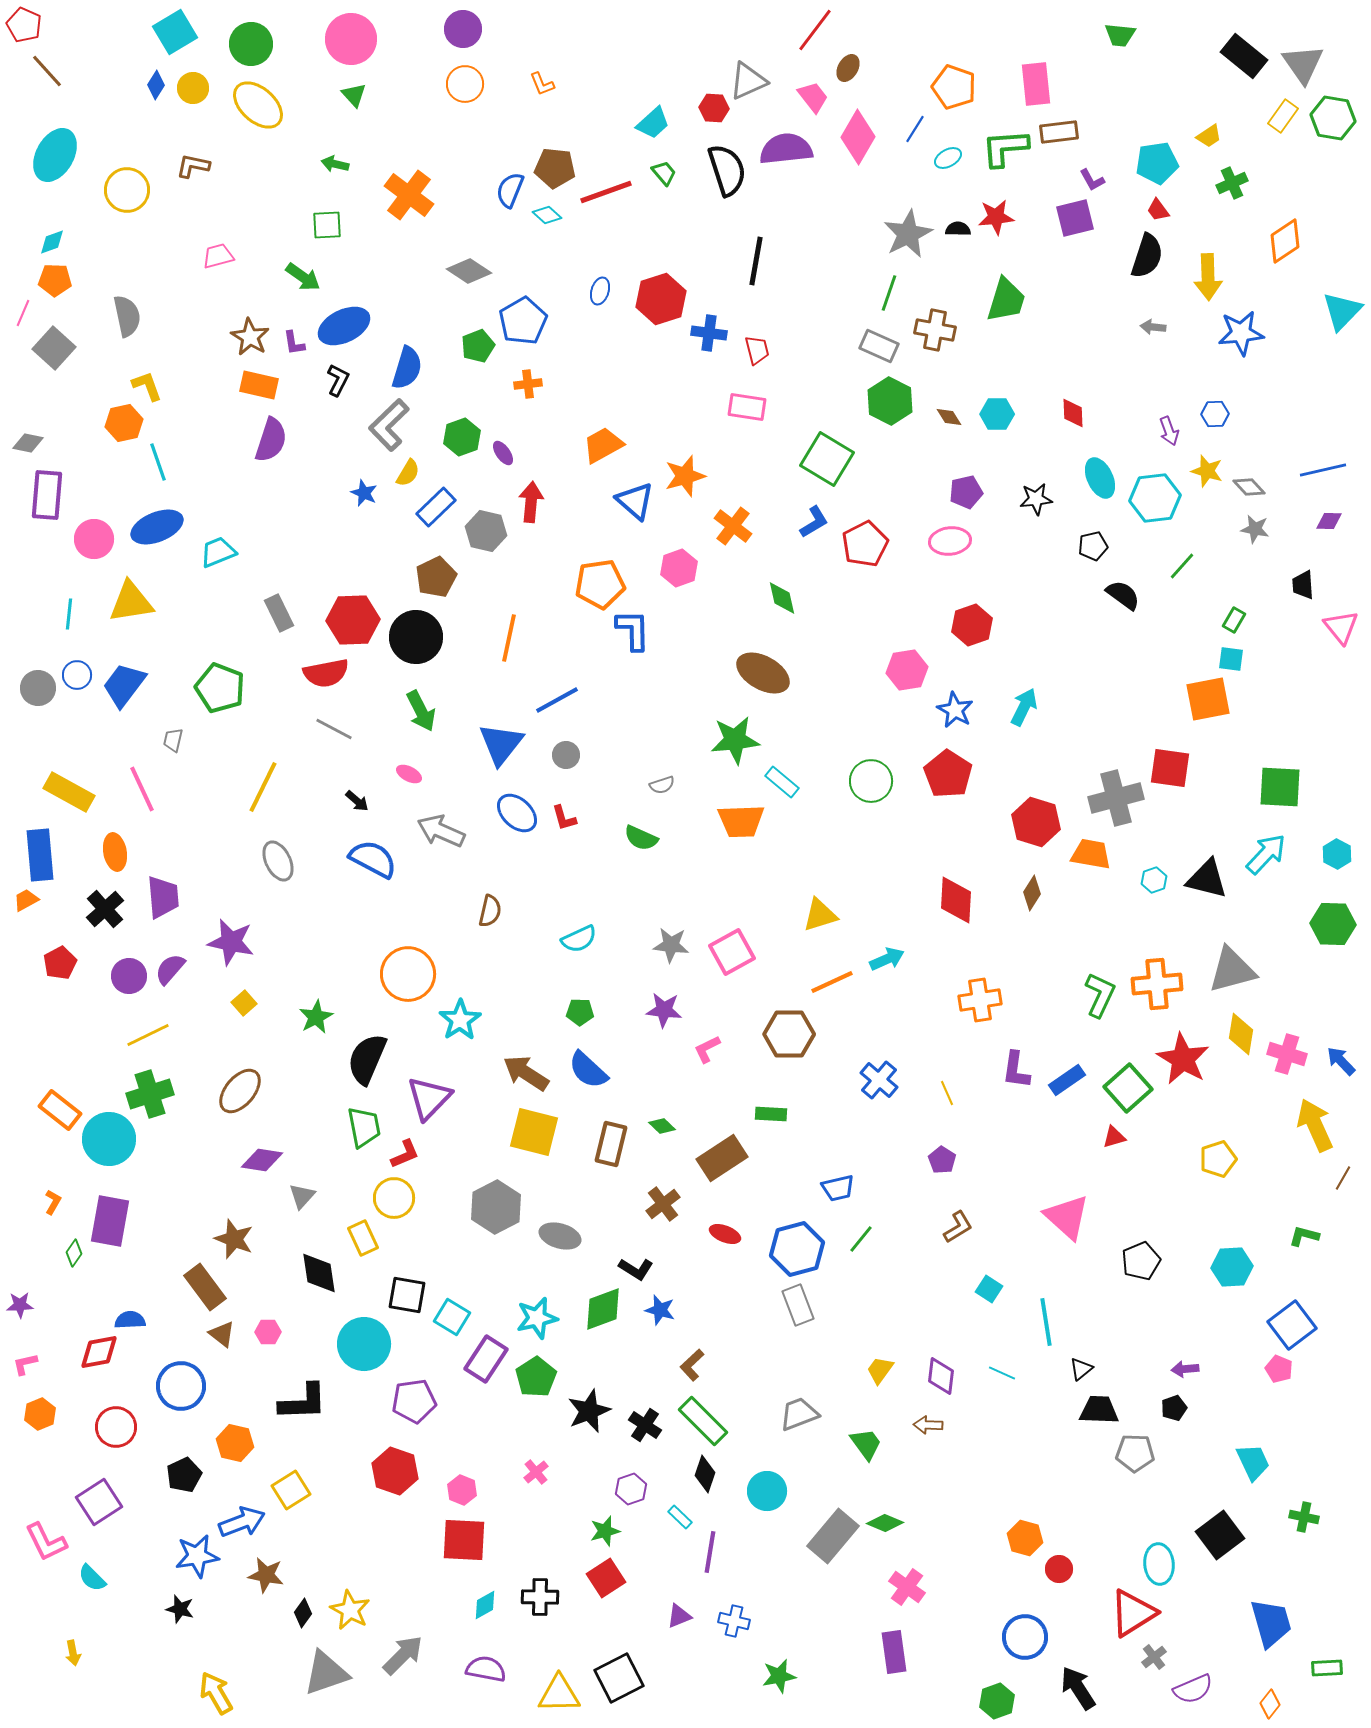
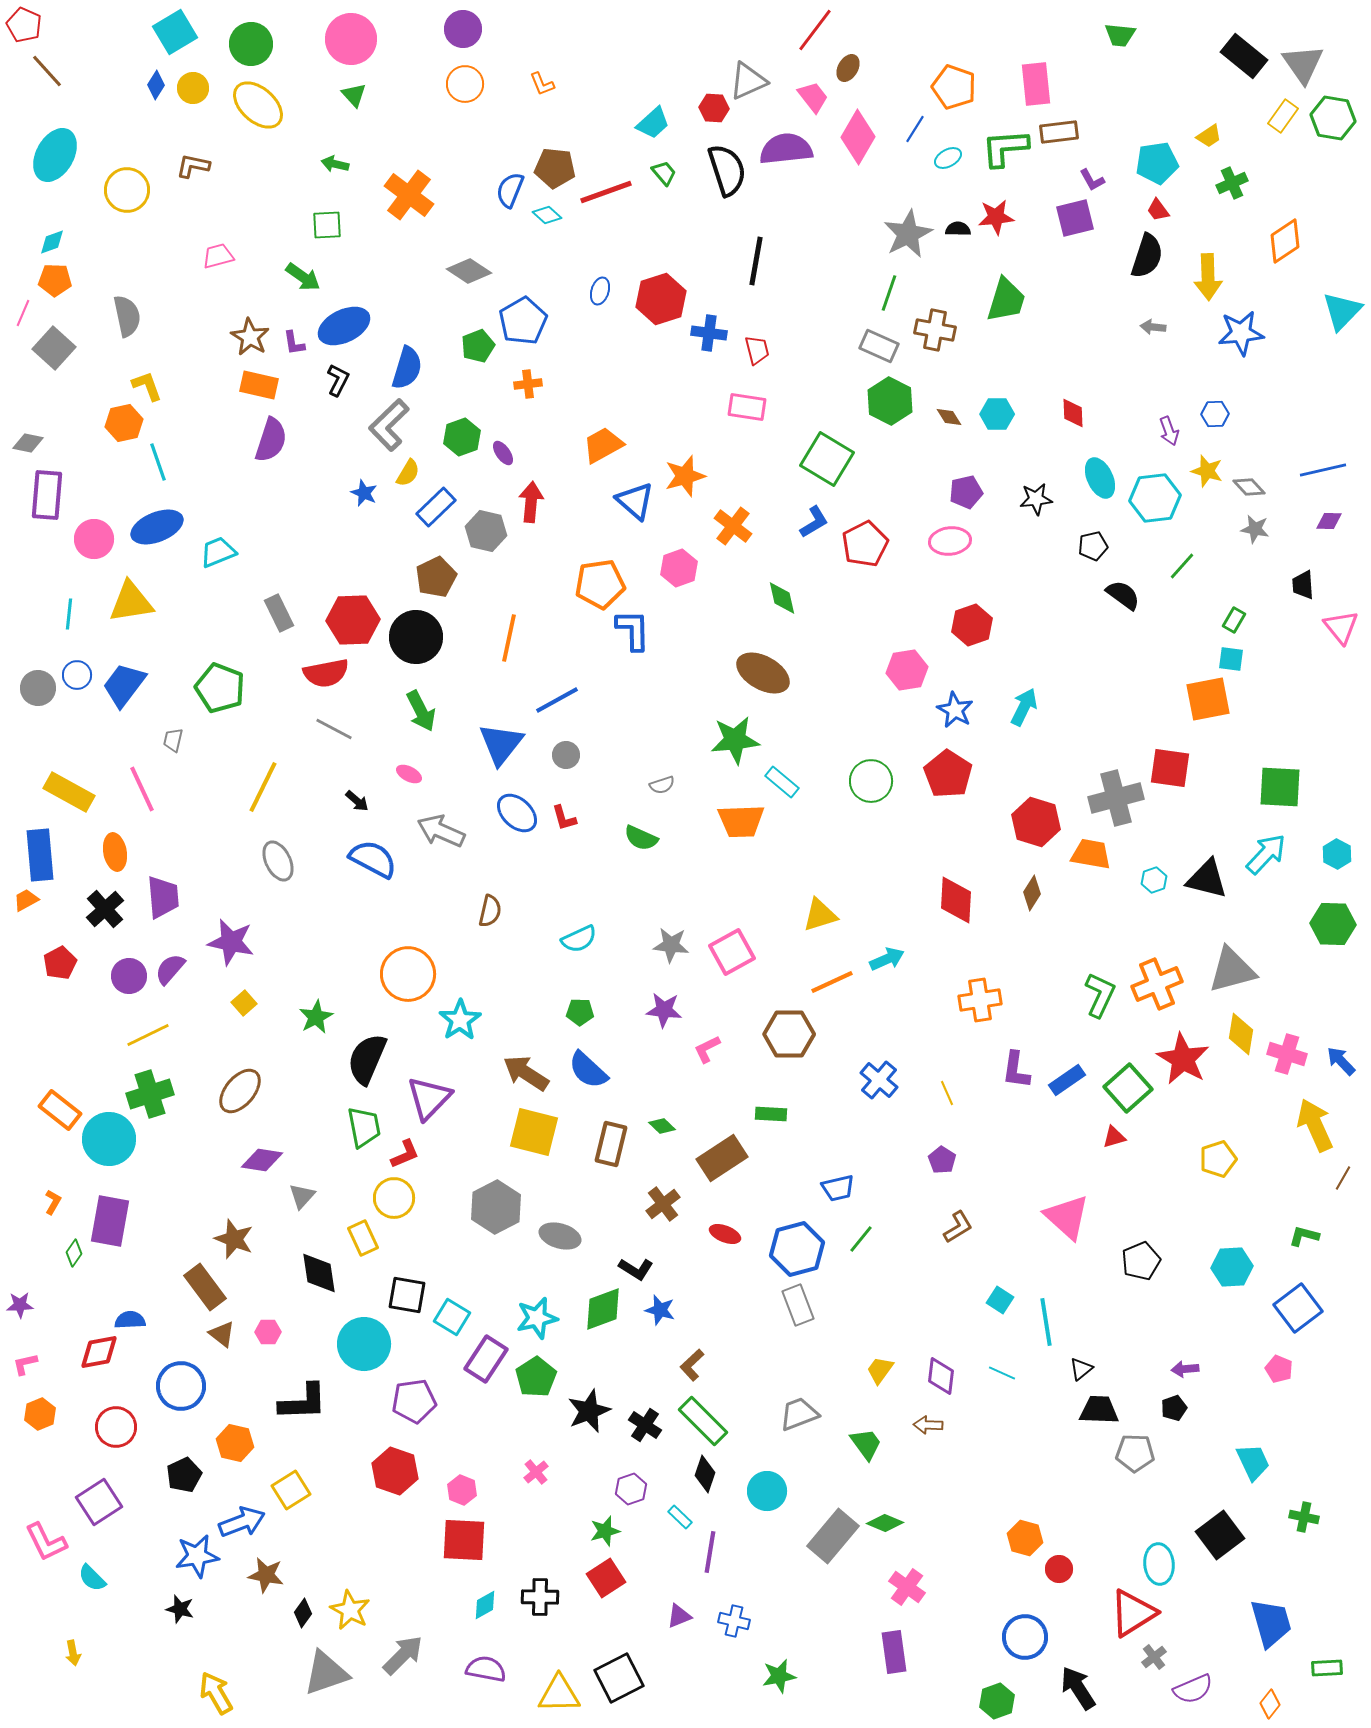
orange cross at (1157, 984): rotated 18 degrees counterclockwise
cyan square at (989, 1289): moved 11 px right, 11 px down
blue square at (1292, 1325): moved 6 px right, 17 px up
